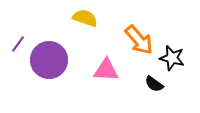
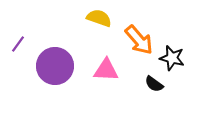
yellow semicircle: moved 14 px right
purple circle: moved 6 px right, 6 px down
